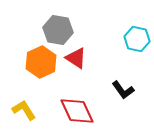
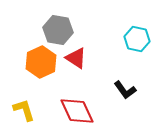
black L-shape: moved 2 px right
yellow L-shape: rotated 15 degrees clockwise
